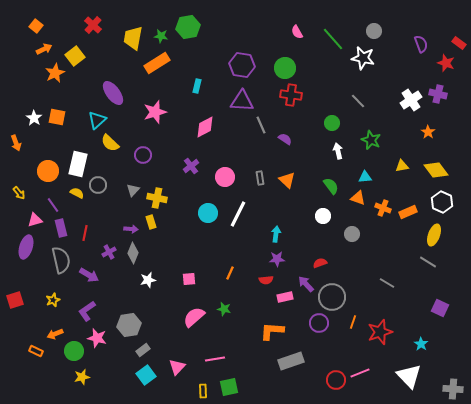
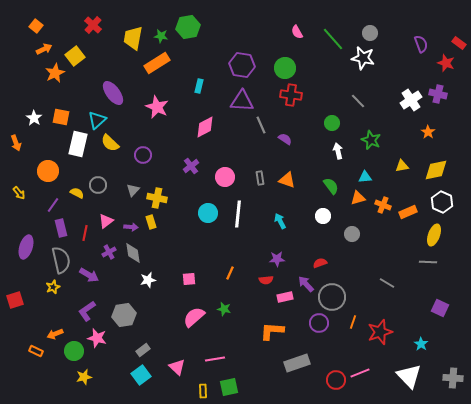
gray circle at (374, 31): moved 4 px left, 2 px down
cyan rectangle at (197, 86): moved 2 px right
pink star at (155, 112): moved 2 px right, 5 px up; rotated 30 degrees counterclockwise
orange square at (57, 117): moved 4 px right
white rectangle at (78, 164): moved 20 px up
yellow diamond at (436, 170): rotated 65 degrees counterclockwise
orange triangle at (287, 180): rotated 24 degrees counterclockwise
orange triangle at (358, 198): rotated 35 degrees counterclockwise
purple line at (53, 205): rotated 70 degrees clockwise
orange cross at (383, 208): moved 3 px up
white line at (238, 214): rotated 20 degrees counterclockwise
pink triangle at (35, 220): moved 71 px right, 1 px down; rotated 21 degrees counterclockwise
purple arrow at (131, 229): moved 2 px up
cyan arrow at (276, 234): moved 4 px right, 13 px up; rotated 35 degrees counterclockwise
gray diamond at (133, 253): rotated 30 degrees counterclockwise
gray line at (428, 262): rotated 30 degrees counterclockwise
yellow star at (53, 300): moved 13 px up
gray hexagon at (129, 325): moved 5 px left, 10 px up
gray rectangle at (291, 361): moved 6 px right, 2 px down
pink triangle at (177, 367): rotated 30 degrees counterclockwise
cyan square at (146, 375): moved 5 px left
yellow star at (82, 377): moved 2 px right
gray cross at (453, 389): moved 11 px up
